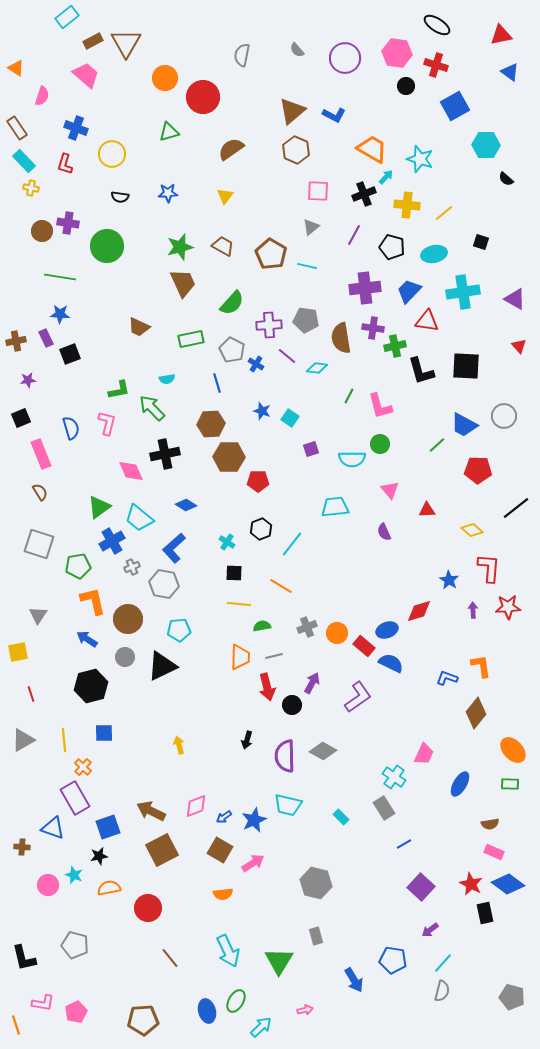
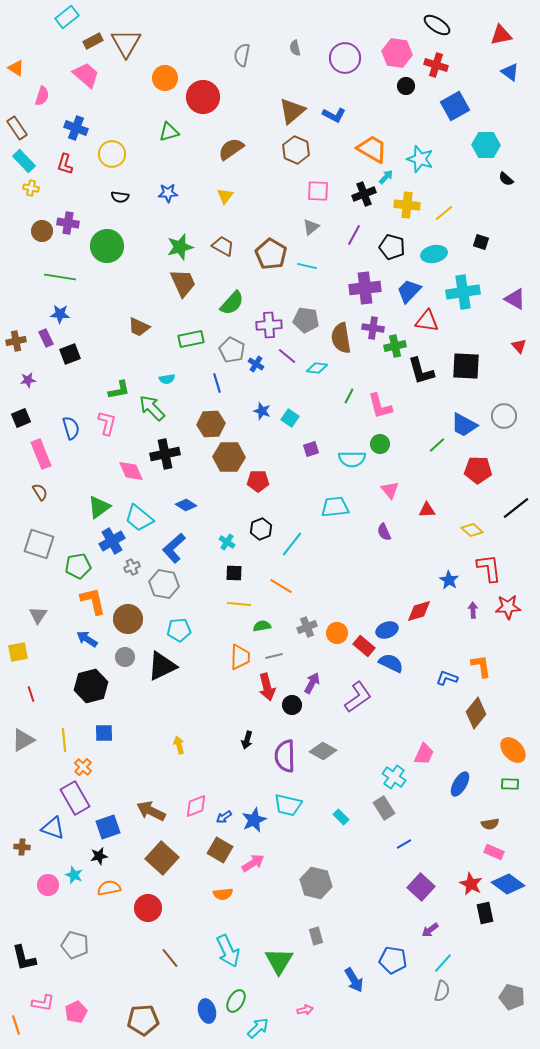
gray semicircle at (297, 50): moved 2 px left, 2 px up; rotated 28 degrees clockwise
red L-shape at (489, 568): rotated 12 degrees counterclockwise
brown square at (162, 850): moved 8 px down; rotated 20 degrees counterclockwise
cyan arrow at (261, 1027): moved 3 px left, 1 px down
